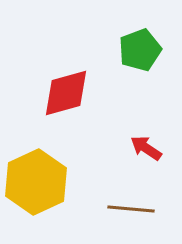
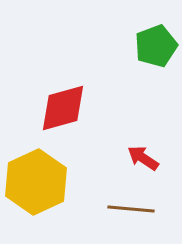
green pentagon: moved 16 px right, 4 px up
red diamond: moved 3 px left, 15 px down
red arrow: moved 3 px left, 10 px down
